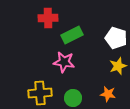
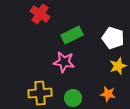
red cross: moved 8 px left, 4 px up; rotated 36 degrees clockwise
white pentagon: moved 3 px left
